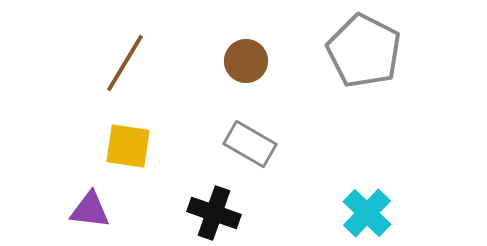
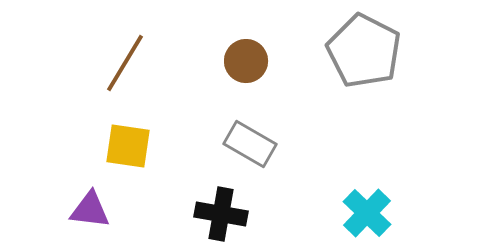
black cross: moved 7 px right, 1 px down; rotated 9 degrees counterclockwise
